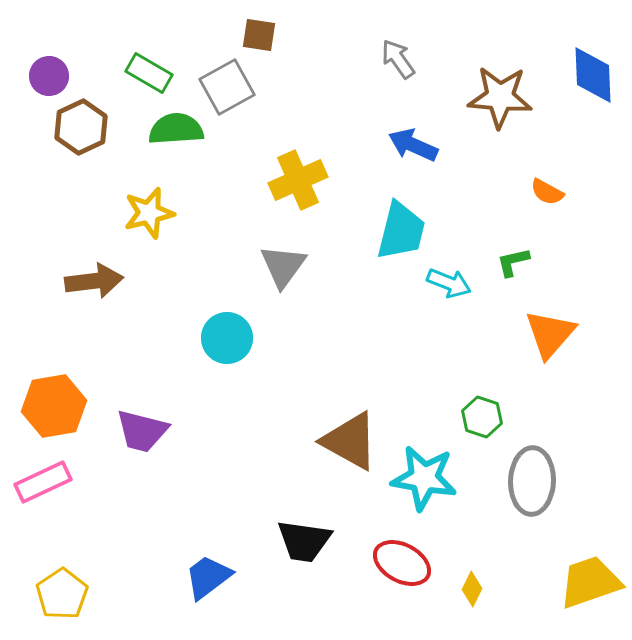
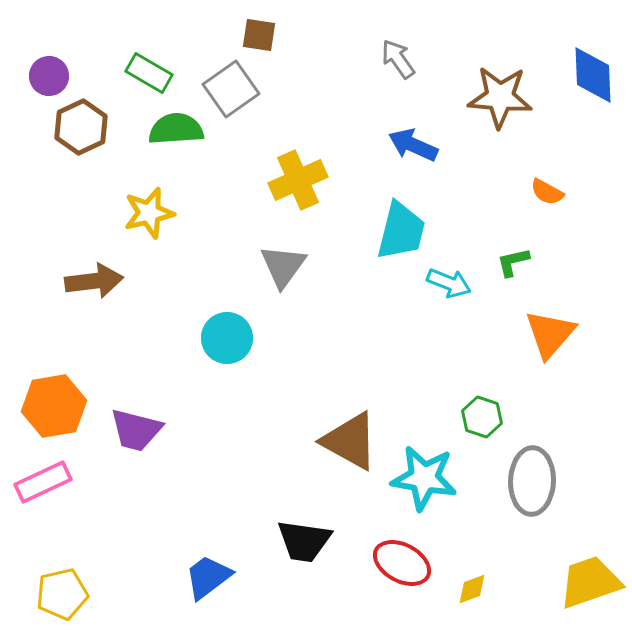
gray square: moved 4 px right, 2 px down; rotated 6 degrees counterclockwise
purple trapezoid: moved 6 px left, 1 px up
yellow diamond: rotated 44 degrees clockwise
yellow pentagon: rotated 21 degrees clockwise
